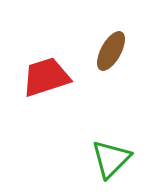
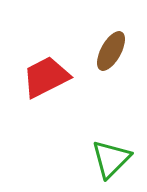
red trapezoid: rotated 9 degrees counterclockwise
